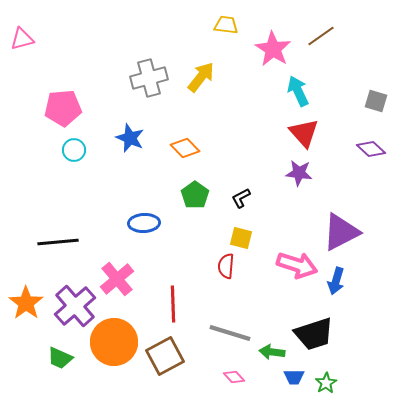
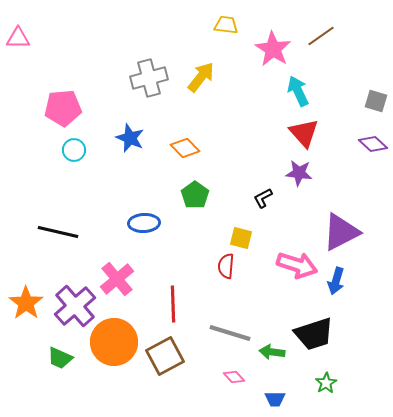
pink triangle: moved 4 px left, 1 px up; rotated 15 degrees clockwise
purple diamond: moved 2 px right, 5 px up
black L-shape: moved 22 px right
black line: moved 10 px up; rotated 18 degrees clockwise
blue trapezoid: moved 19 px left, 22 px down
